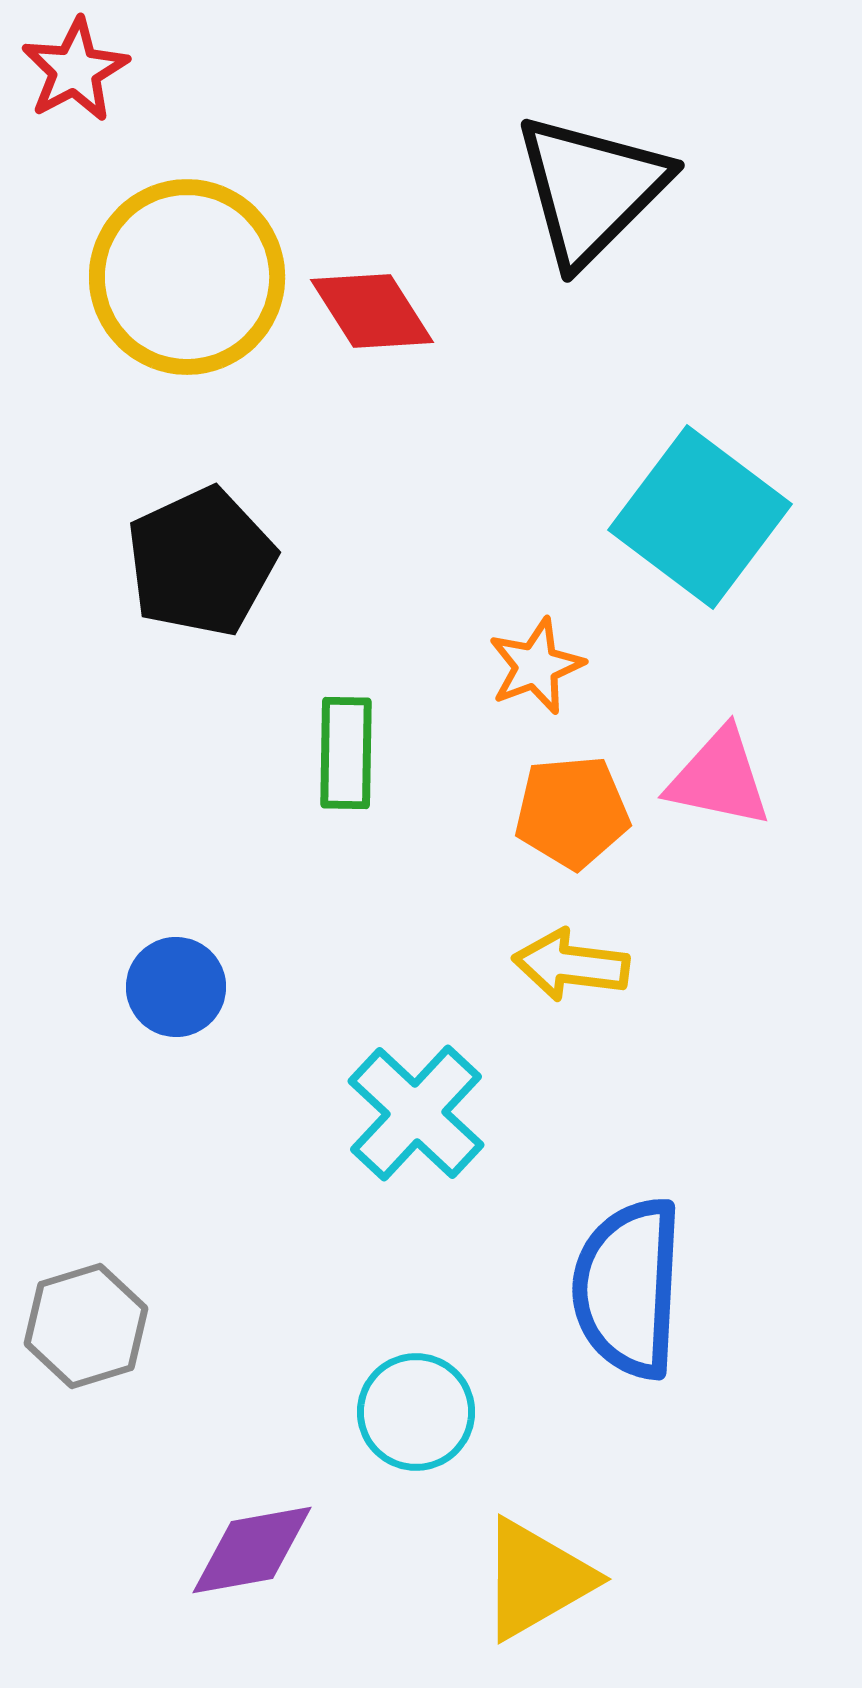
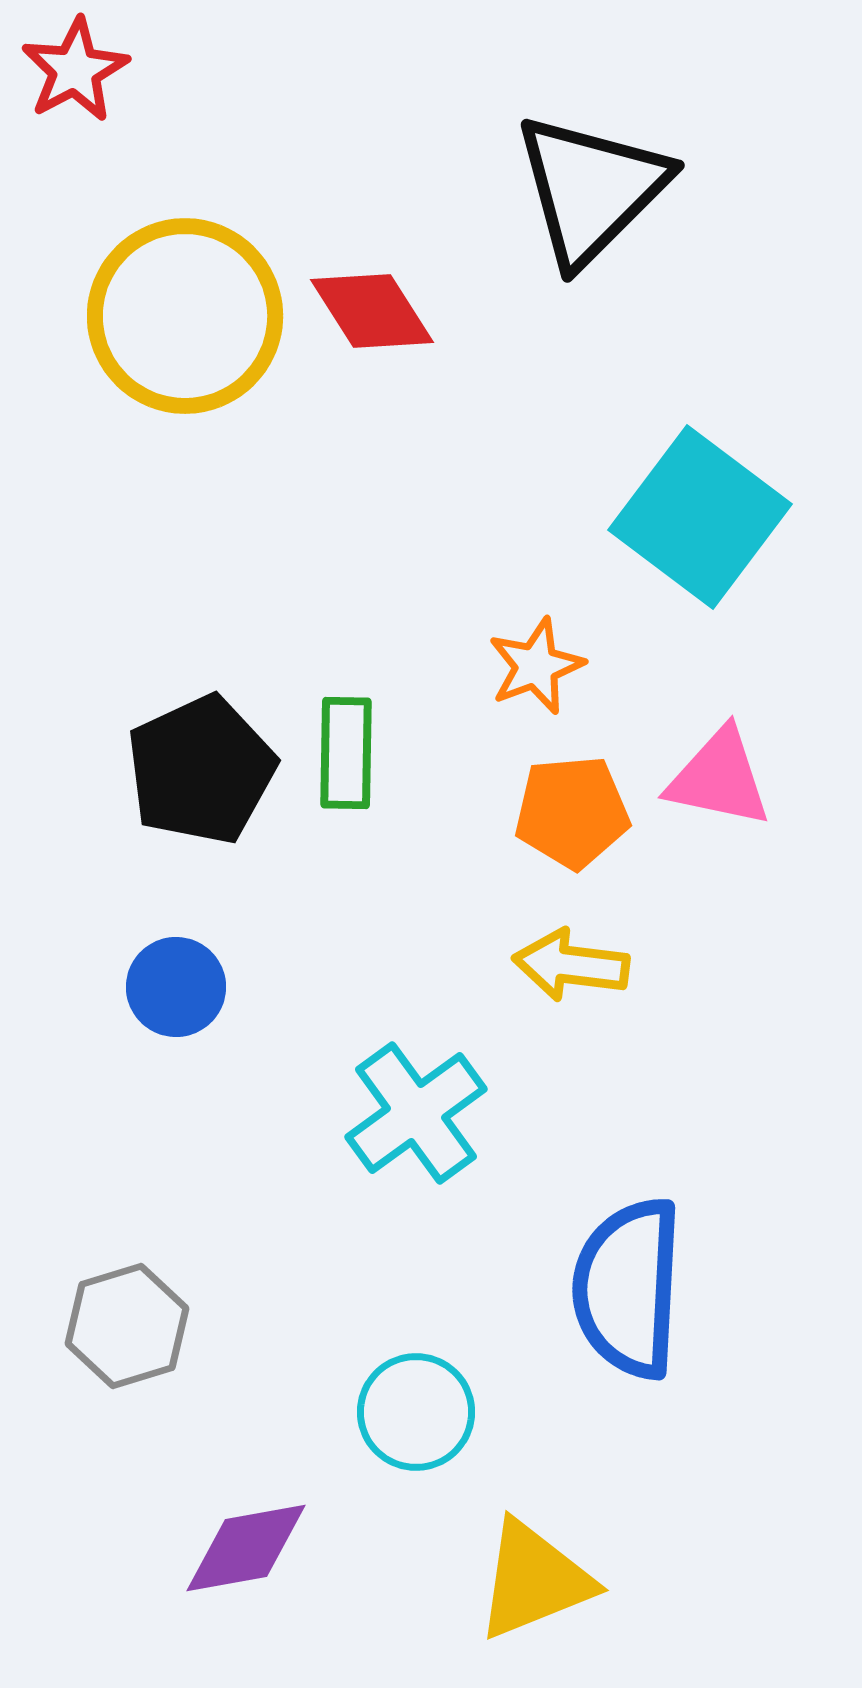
yellow circle: moved 2 px left, 39 px down
black pentagon: moved 208 px down
cyan cross: rotated 11 degrees clockwise
gray hexagon: moved 41 px right
purple diamond: moved 6 px left, 2 px up
yellow triangle: moved 2 px left, 1 px down; rotated 8 degrees clockwise
